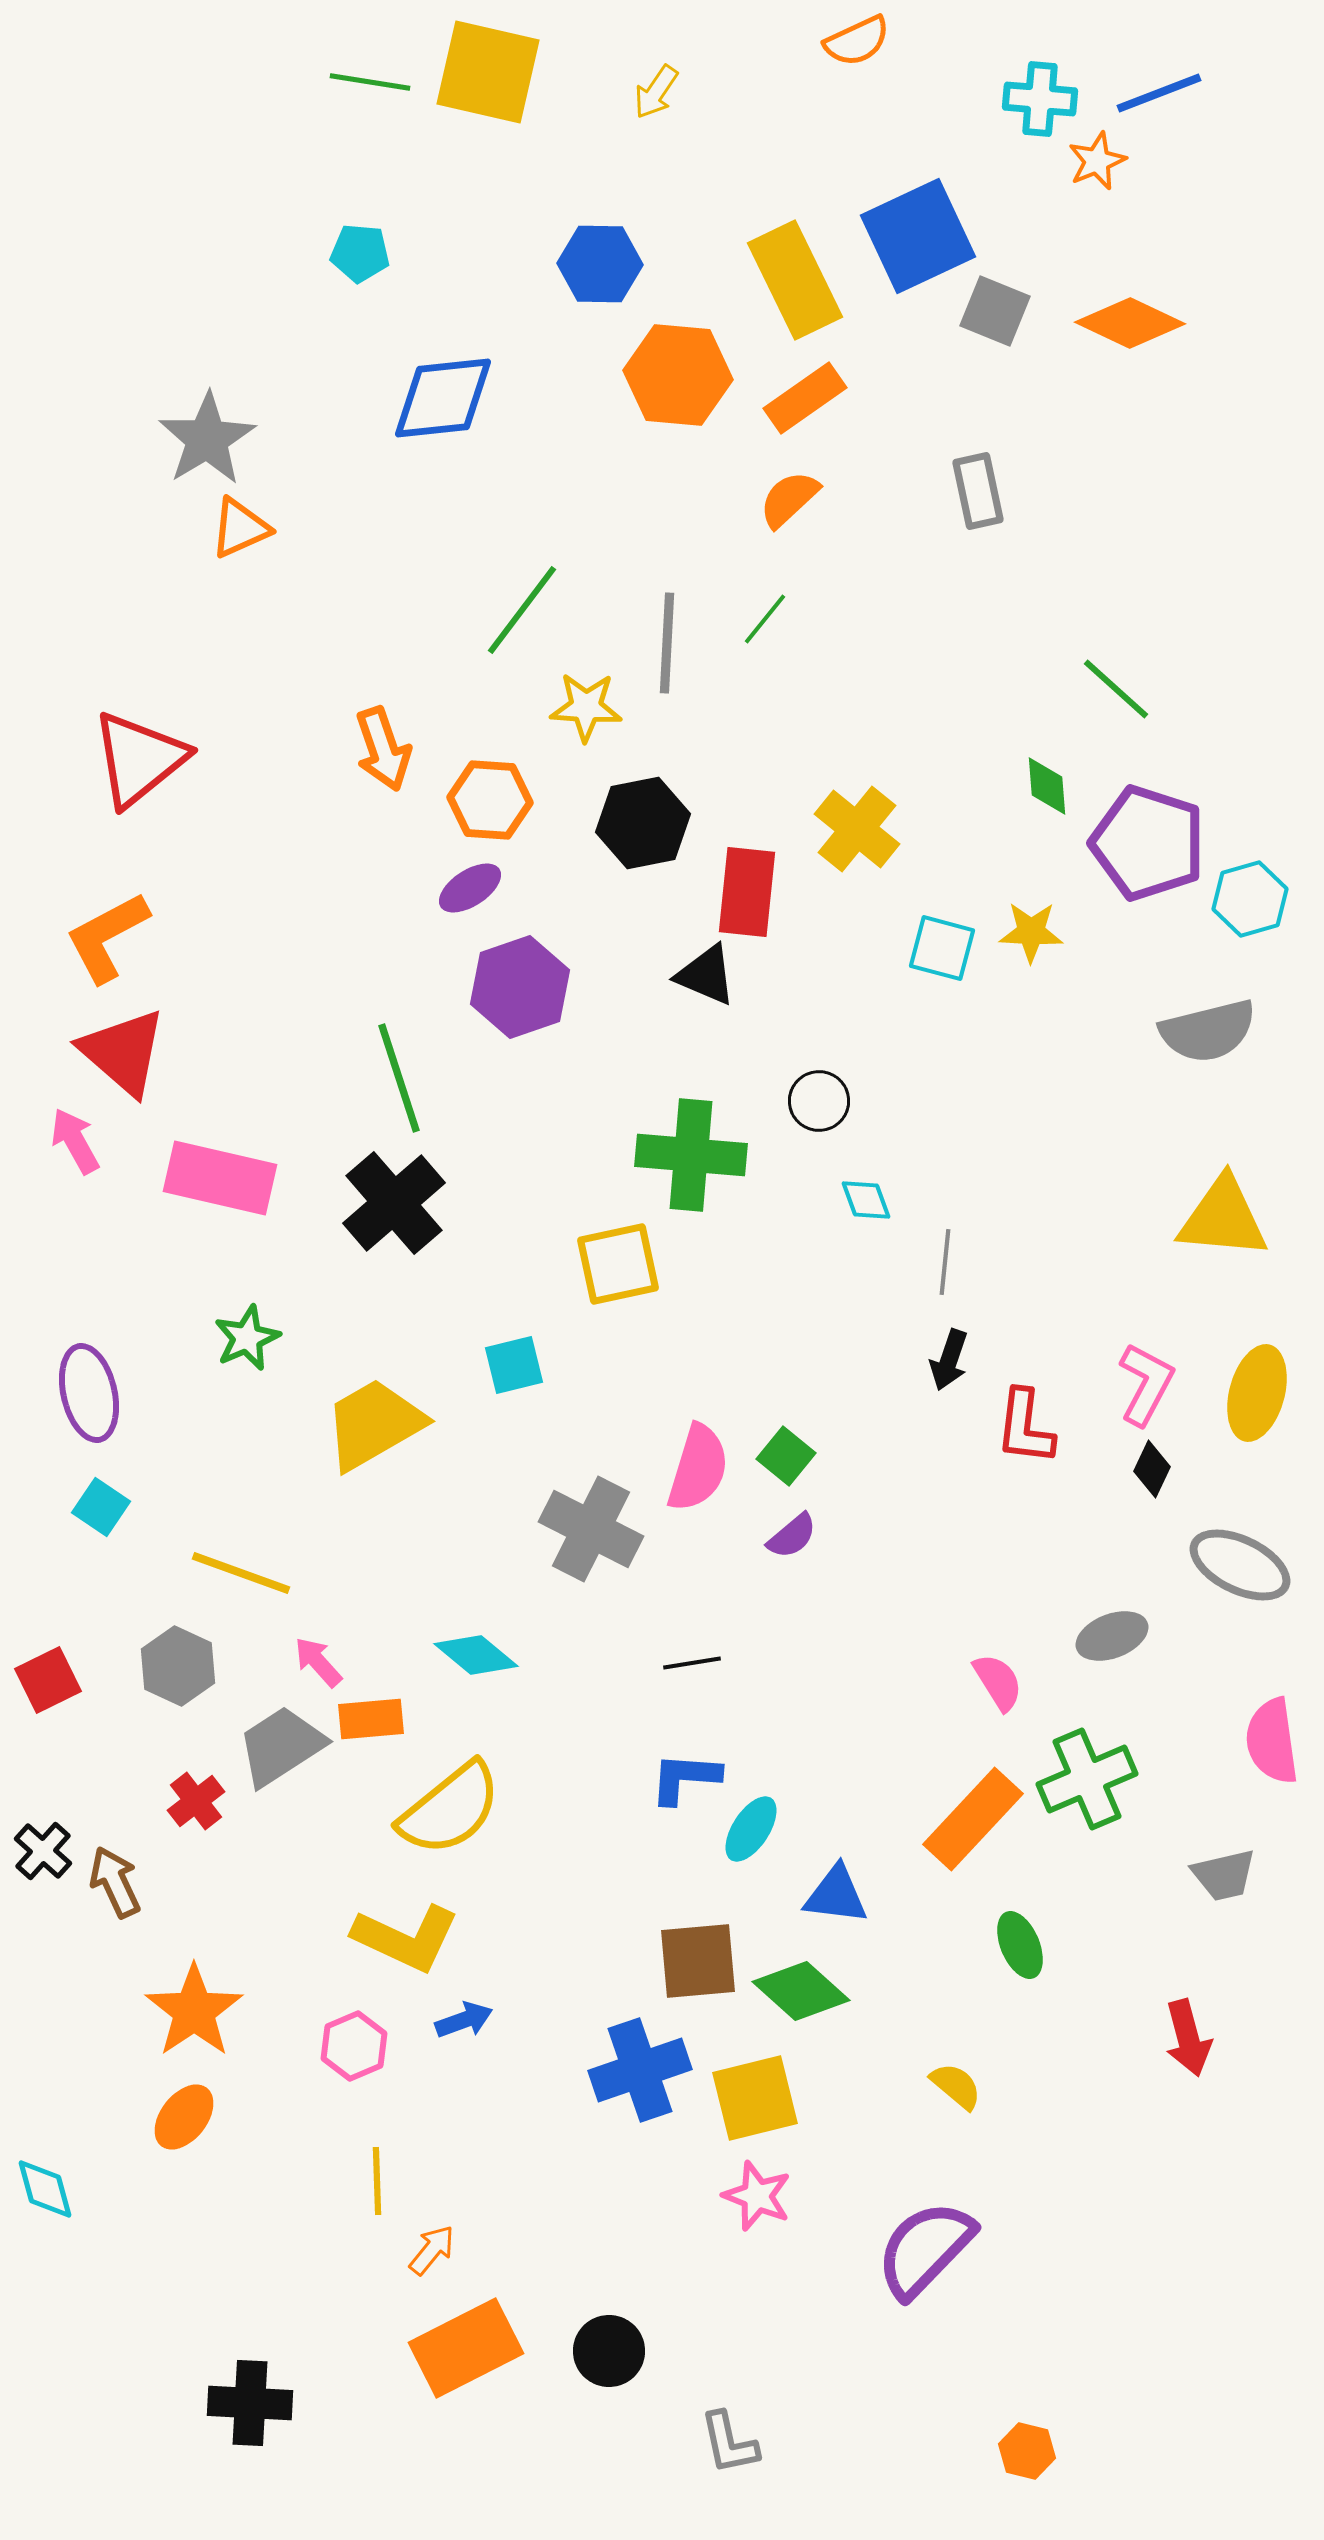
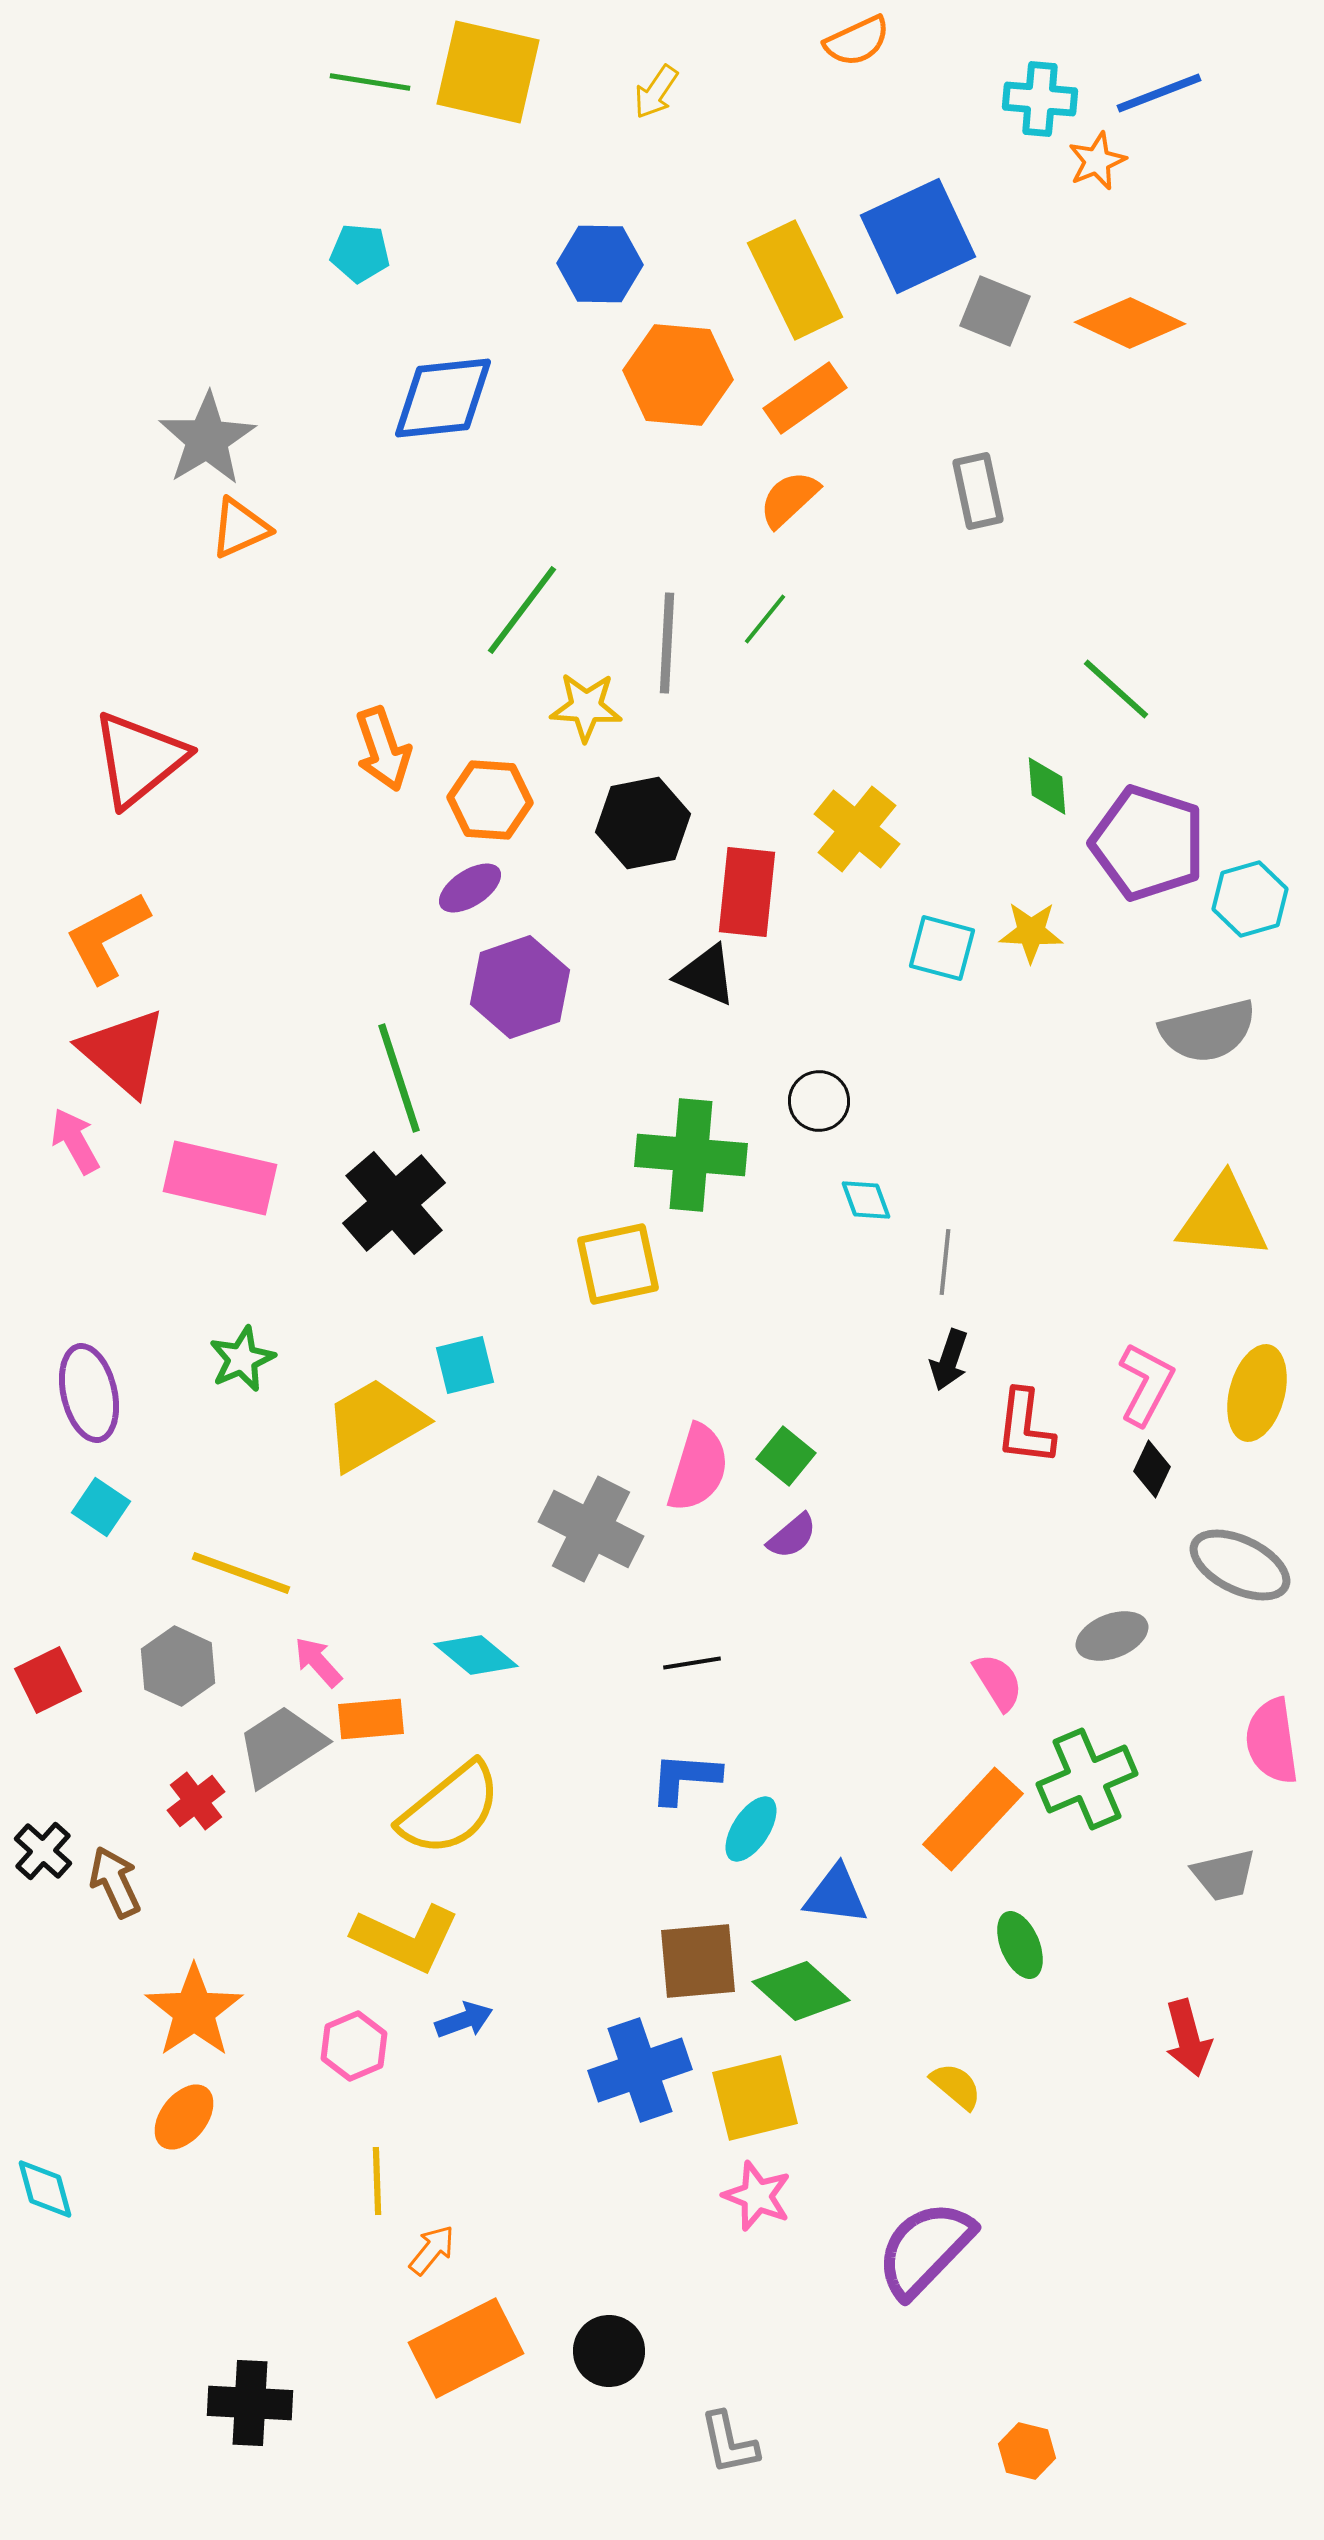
green star at (247, 1338): moved 5 px left, 21 px down
cyan square at (514, 1365): moved 49 px left
